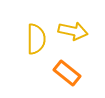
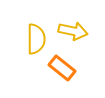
orange rectangle: moved 5 px left, 5 px up
